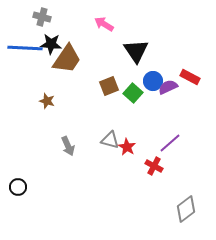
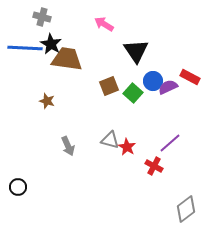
black star: rotated 25 degrees clockwise
brown trapezoid: rotated 116 degrees counterclockwise
